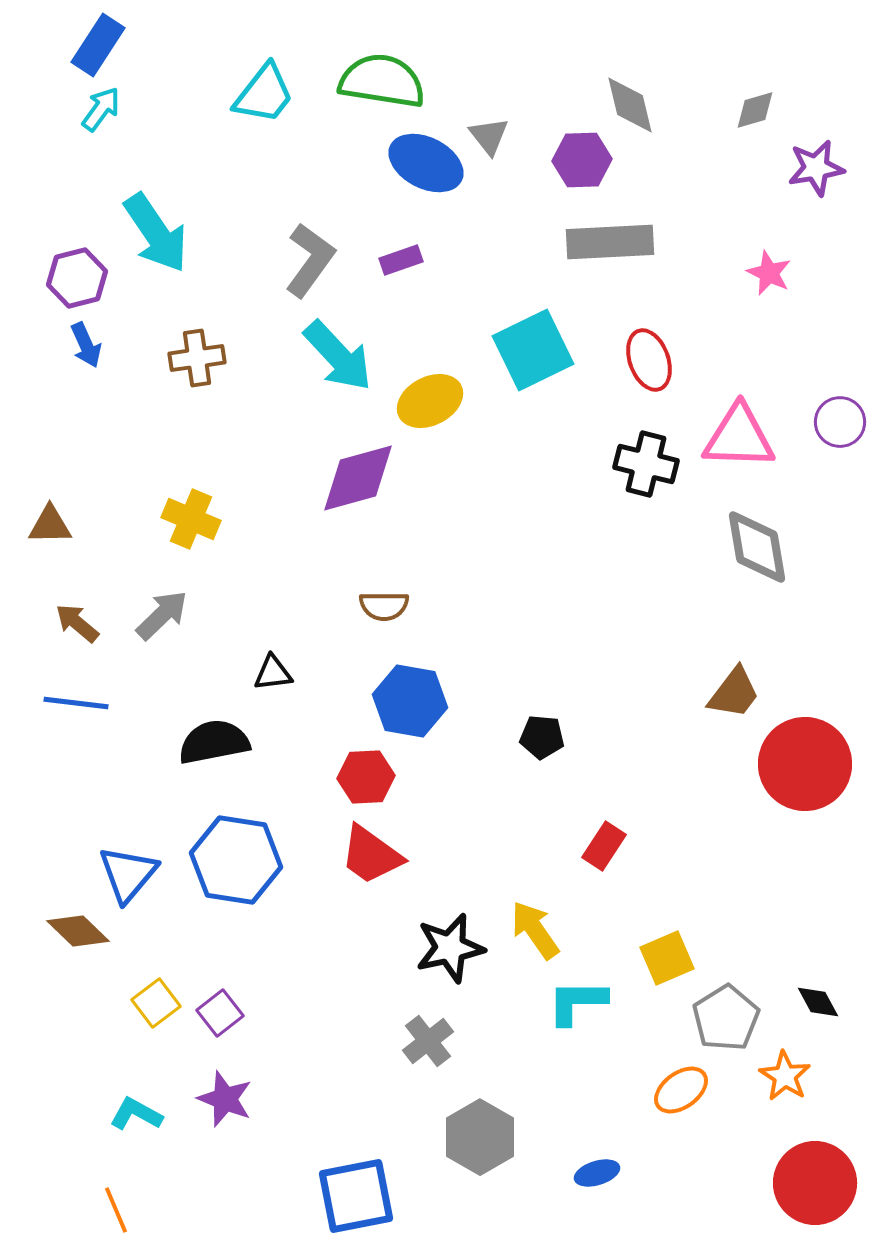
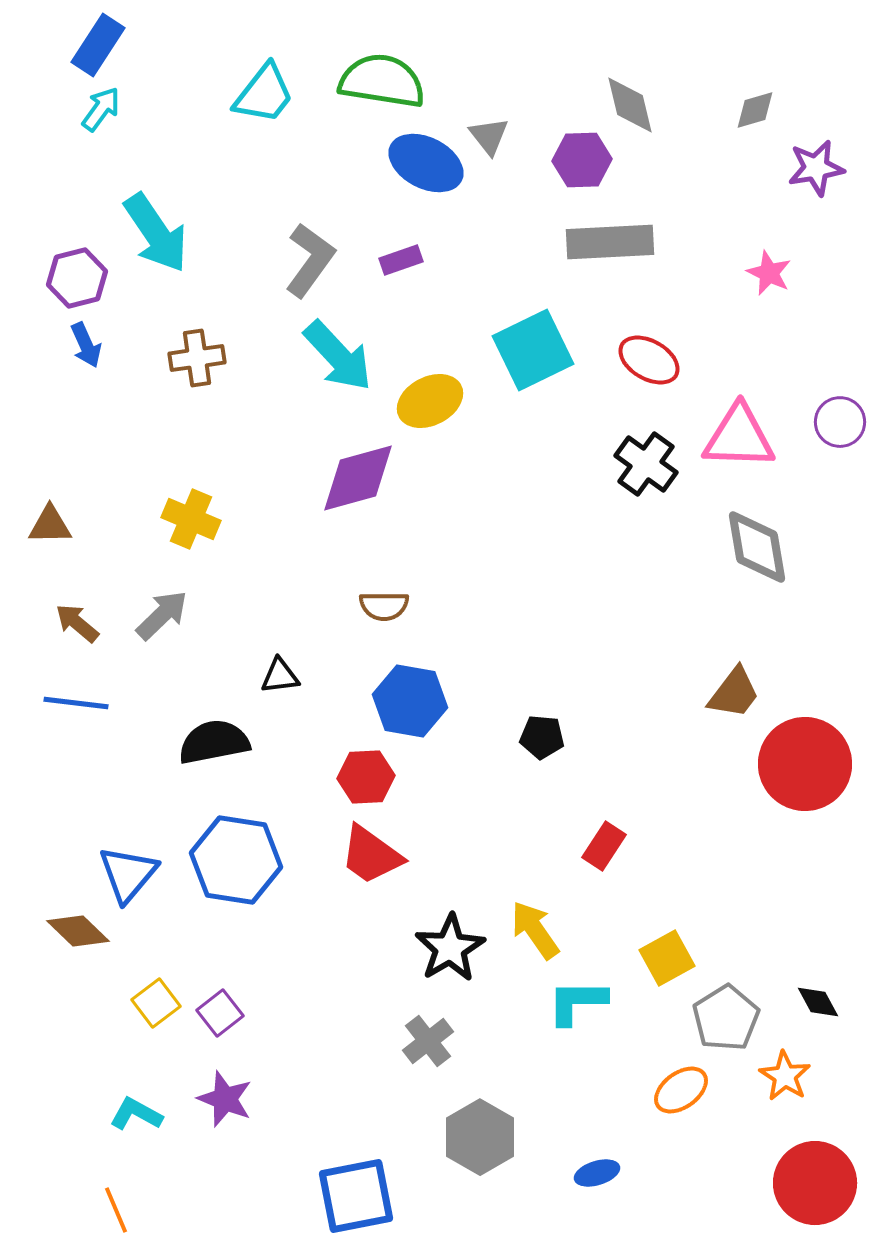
red ellipse at (649, 360): rotated 40 degrees counterclockwise
black cross at (646, 464): rotated 22 degrees clockwise
black triangle at (273, 673): moved 7 px right, 3 px down
black star at (450, 948): rotated 18 degrees counterclockwise
yellow square at (667, 958): rotated 6 degrees counterclockwise
